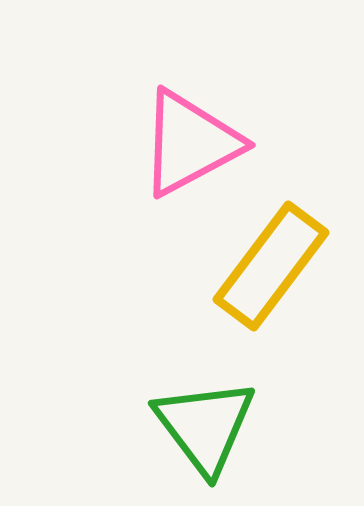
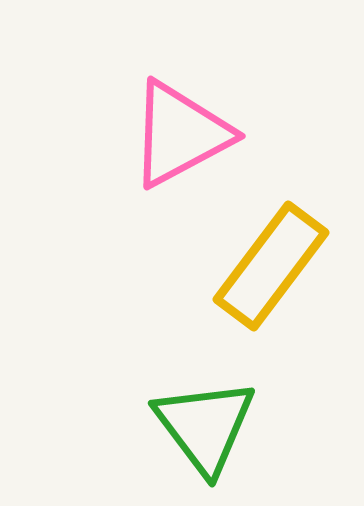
pink triangle: moved 10 px left, 9 px up
